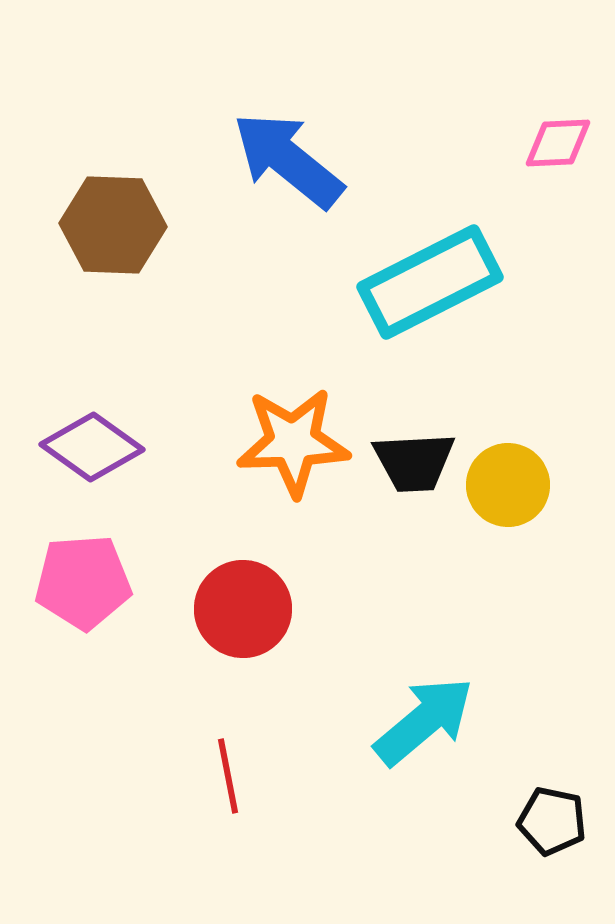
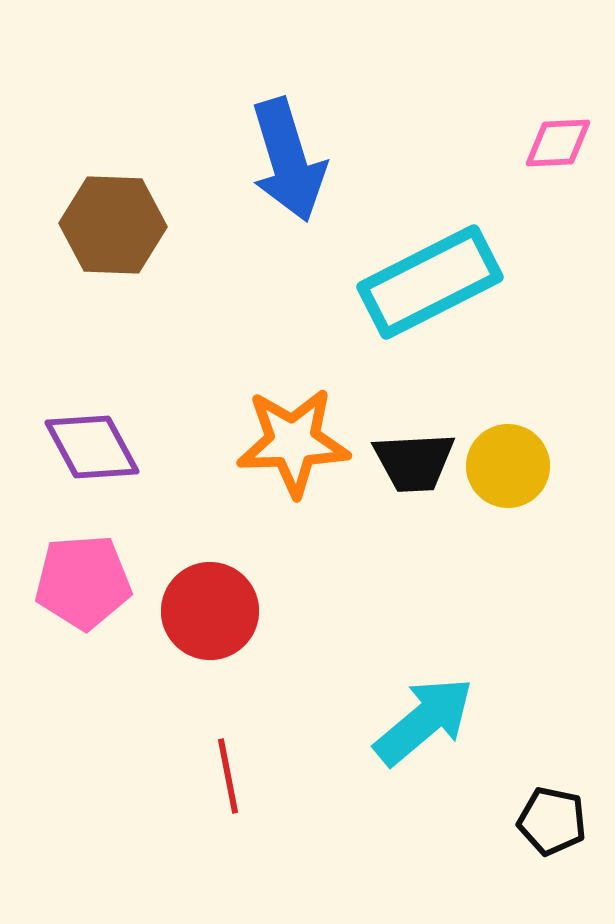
blue arrow: rotated 146 degrees counterclockwise
purple diamond: rotated 26 degrees clockwise
yellow circle: moved 19 px up
red circle: moved 33 px left, 2 px down
